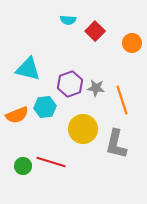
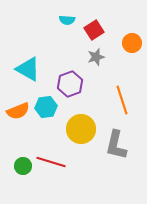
cyan semicircle: moved 1 px left
red square: moved 1 px left, 1 px up; rotated 12 degrees clockwise
cyan triangle: rotated 16 degrees clockwise
gray star: moved 31 px up; rotated 24 degrees counterclockwise
cyan hexagon: moved 1 px right
orange semicircle: moved 1 px right, 4 px up
yellow circle: moved 2 px left
gray L-shape: moved 1 px down
